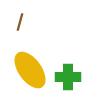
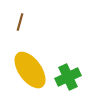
green cross: rotated 25 degrees counterclockwise
